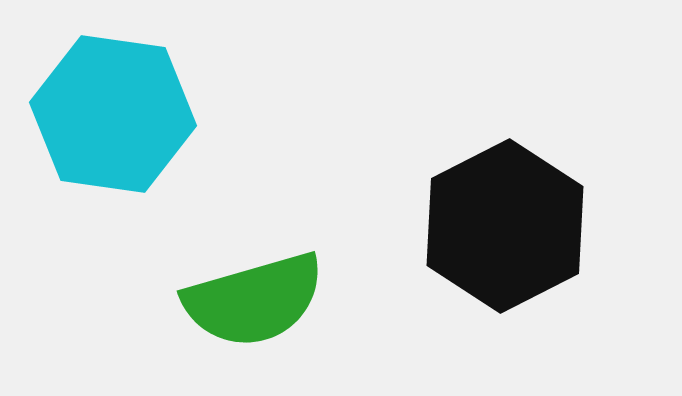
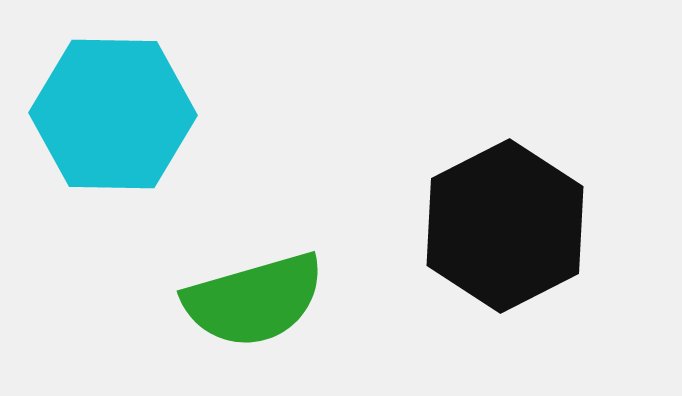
cyan hexagon: rotated 7 degrees counterclockwise
